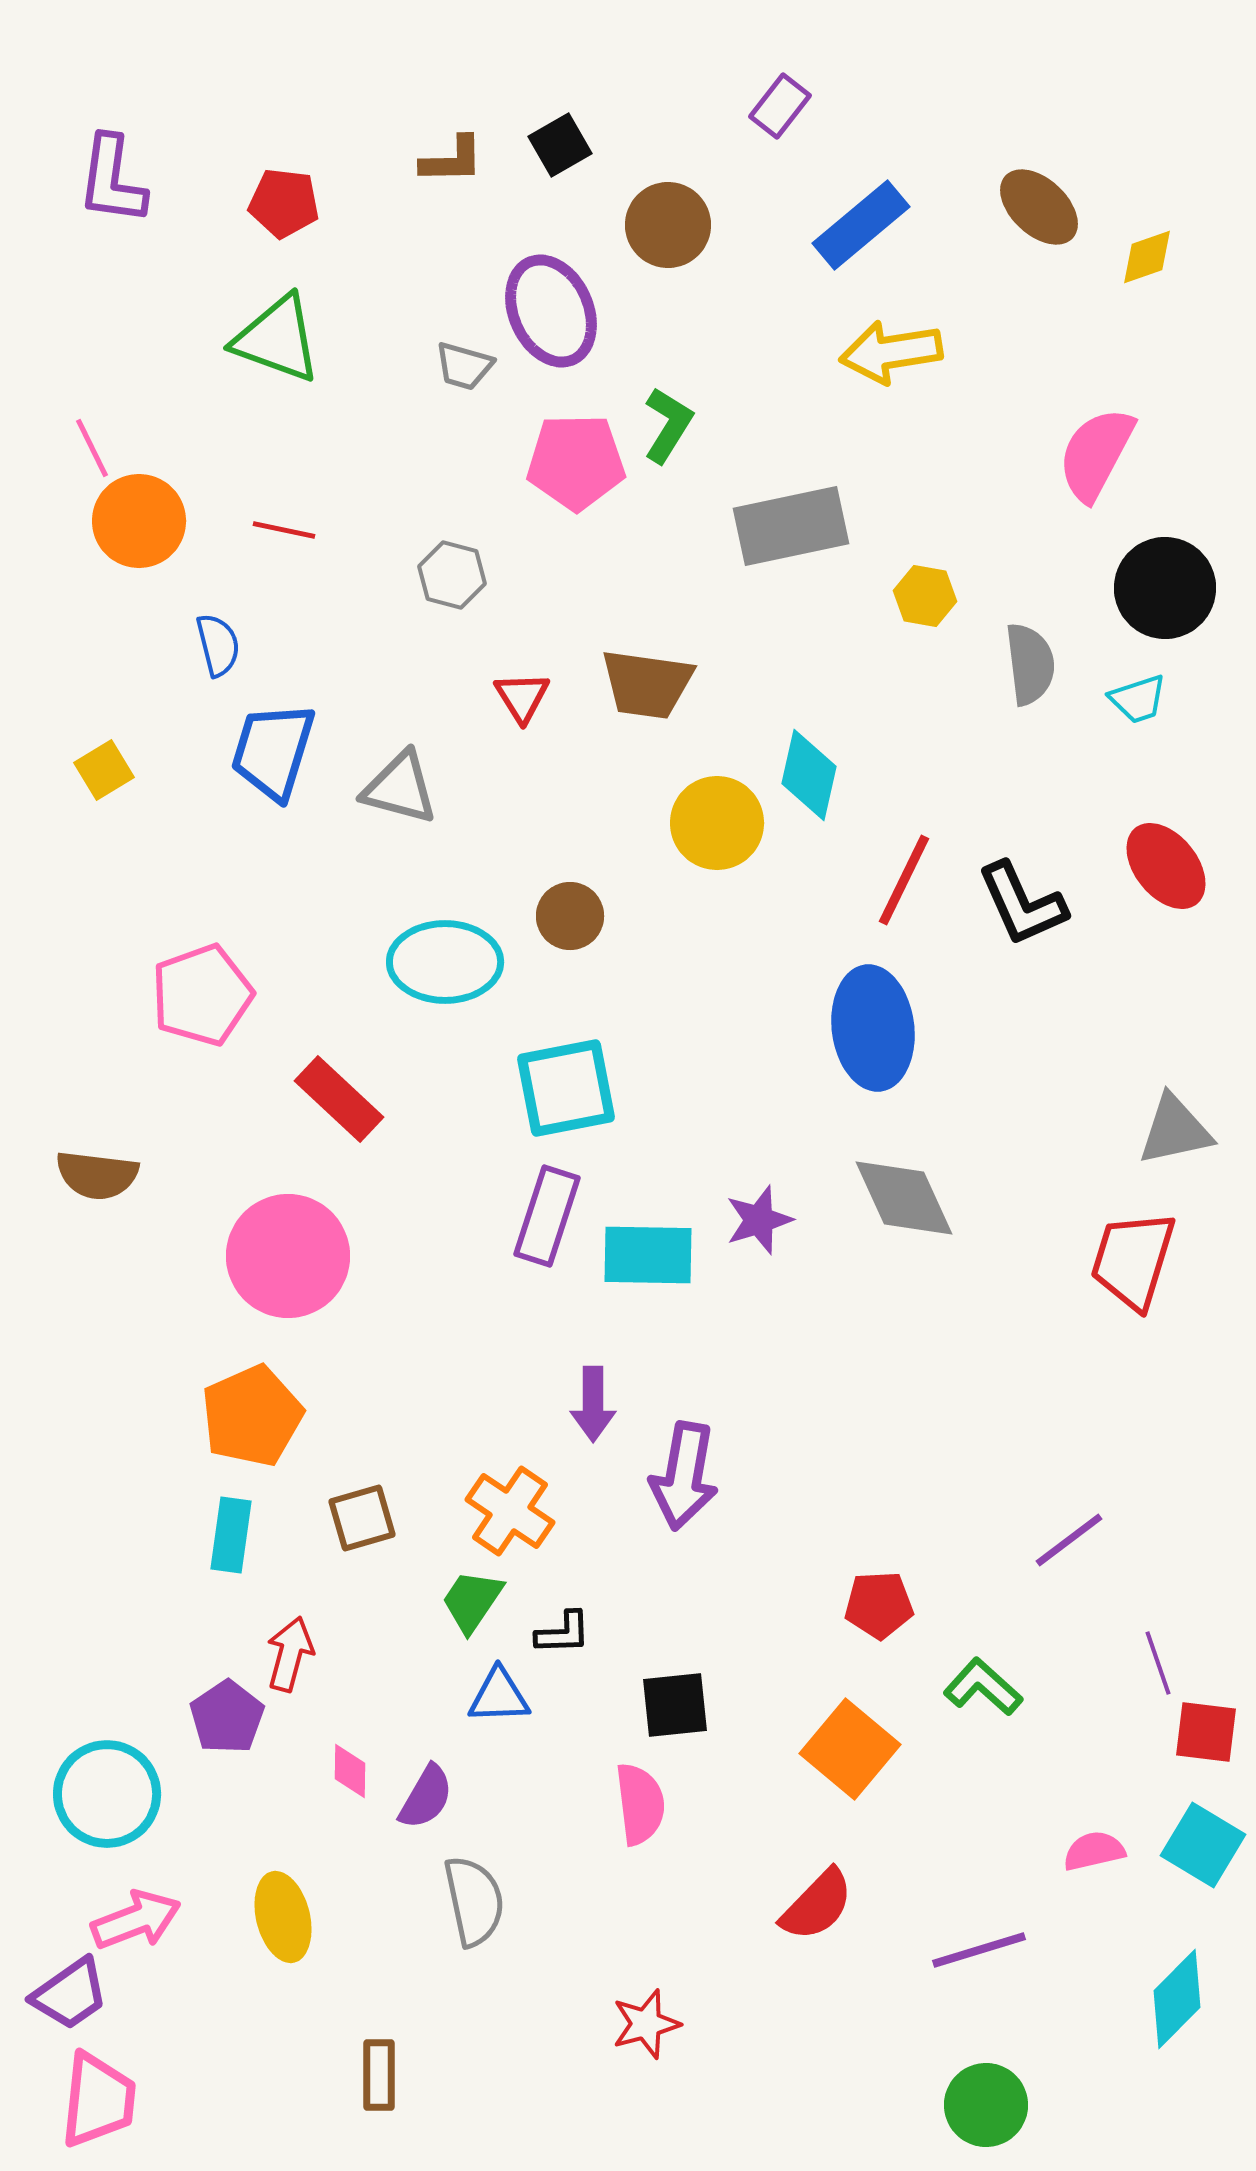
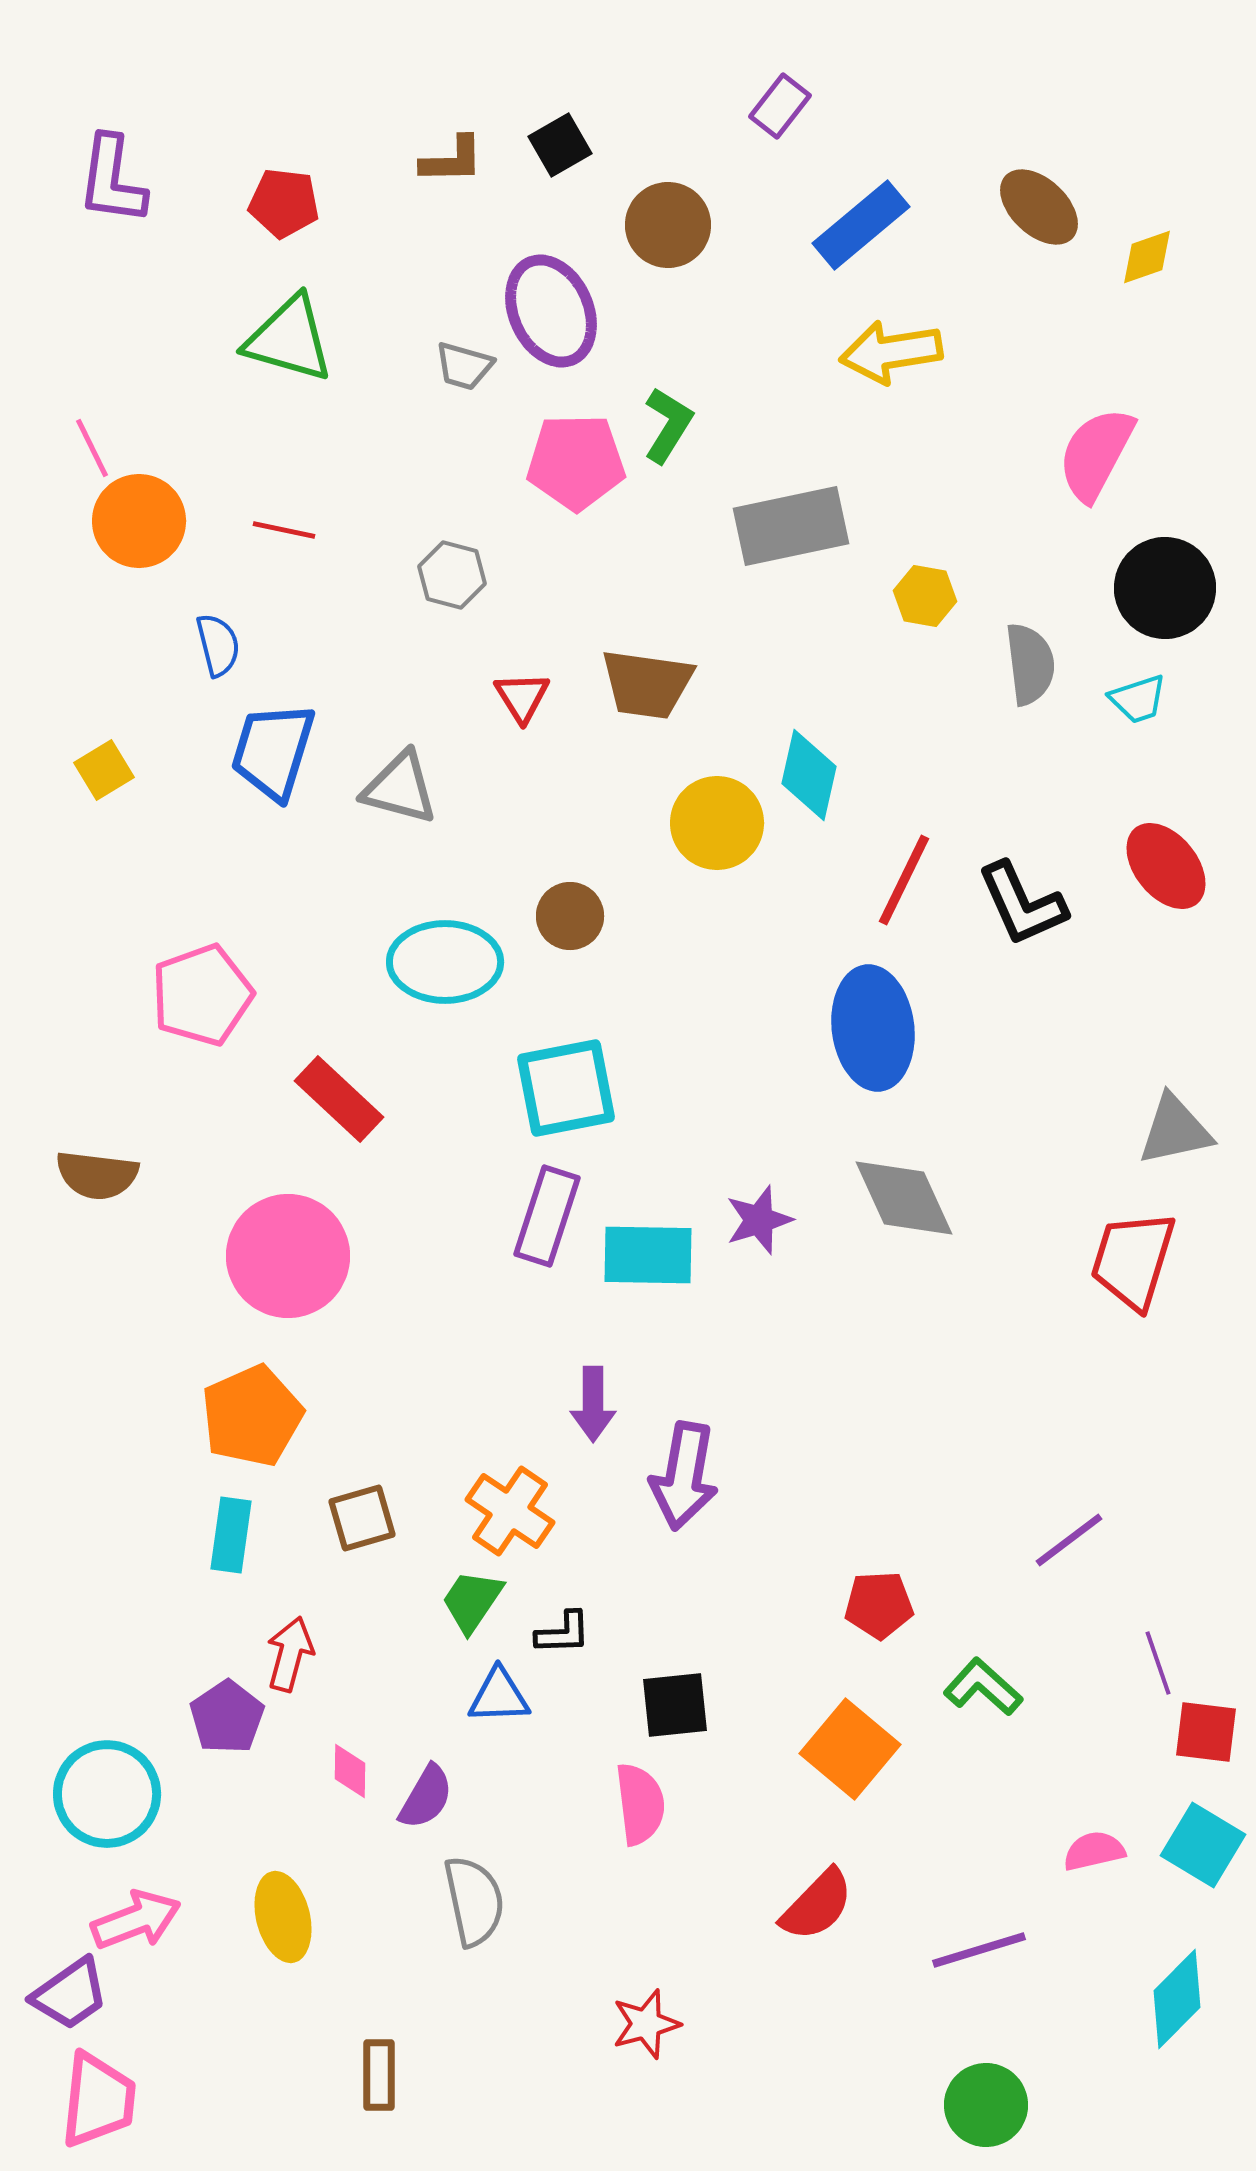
green triangle at (277, 339): moved 12 px right; rotated 4 degrees counterclockwise
